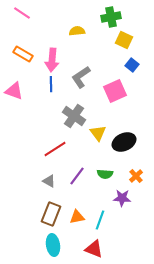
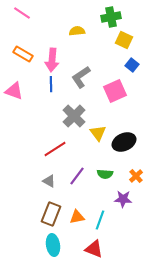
gray cross: rotated 10 degrees clockwise
purple star: moved 1 px right, 1 px down
